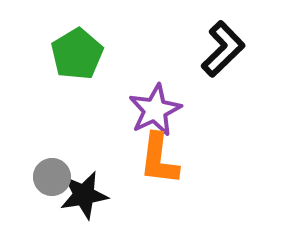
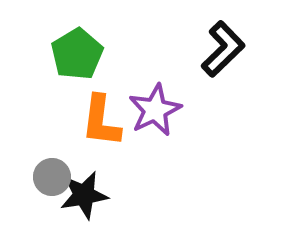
orange L-shape: moved 58 px left, 38 px up
